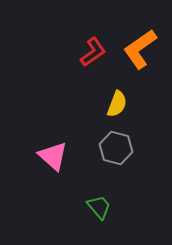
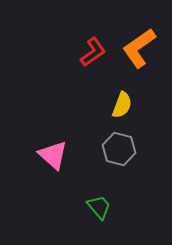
orange L-shape: moved 1 px left, 1 px up
yellow semicircle: moved 5 px right, 1 px down
gray hexagon: moved 3 px right, 1 px down
pink triangle: moved 1 px up
